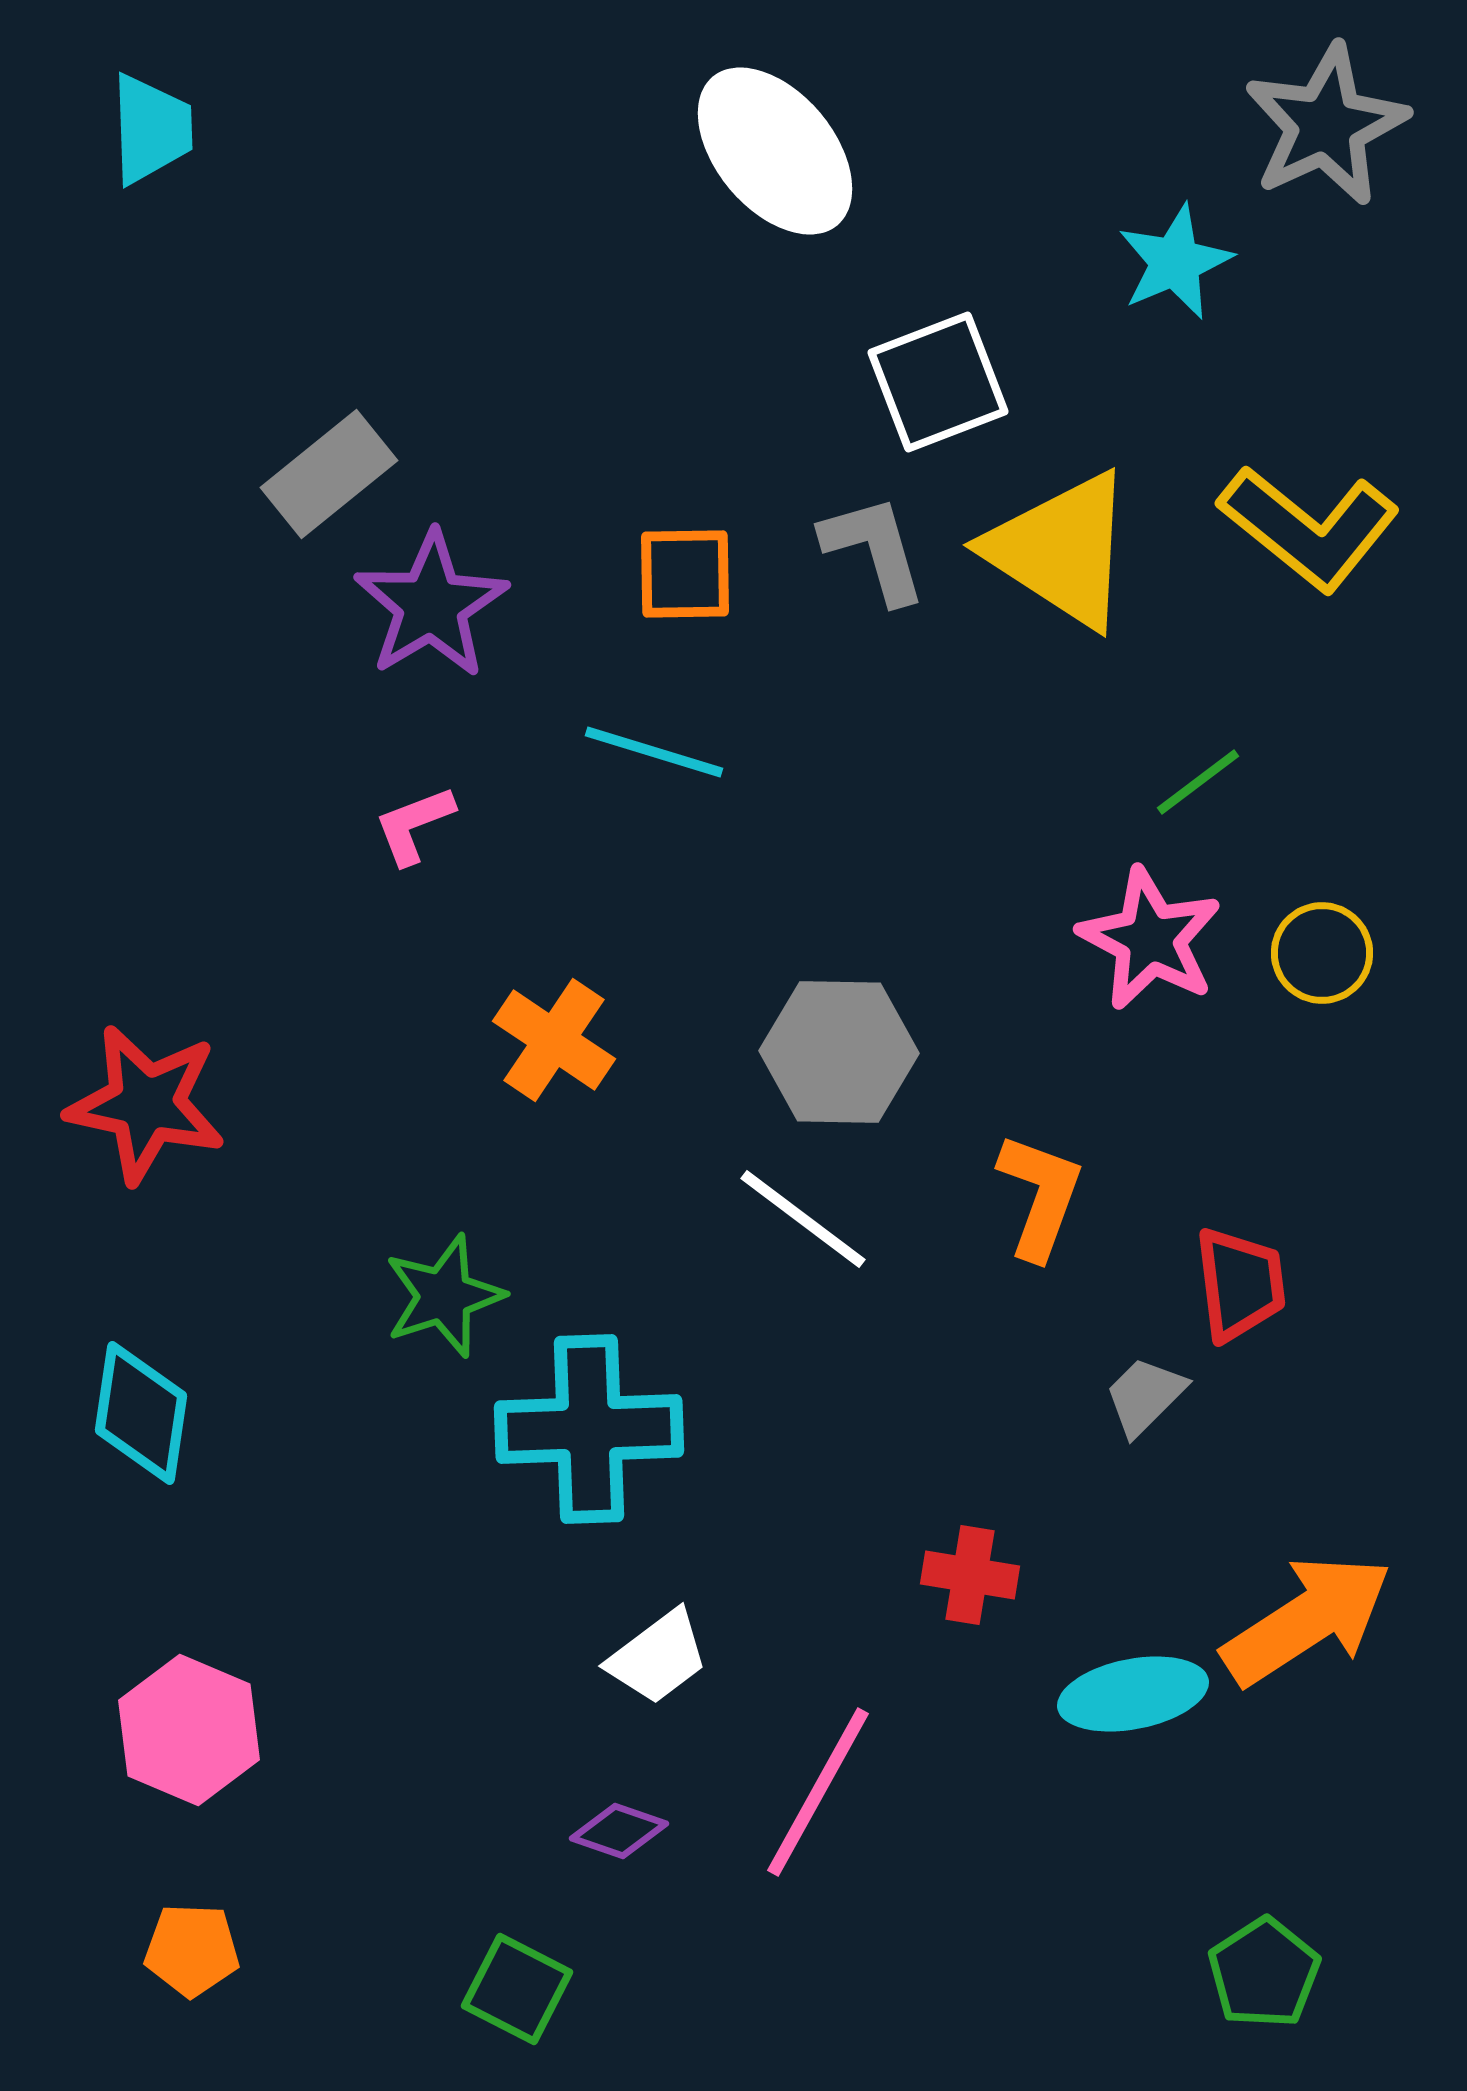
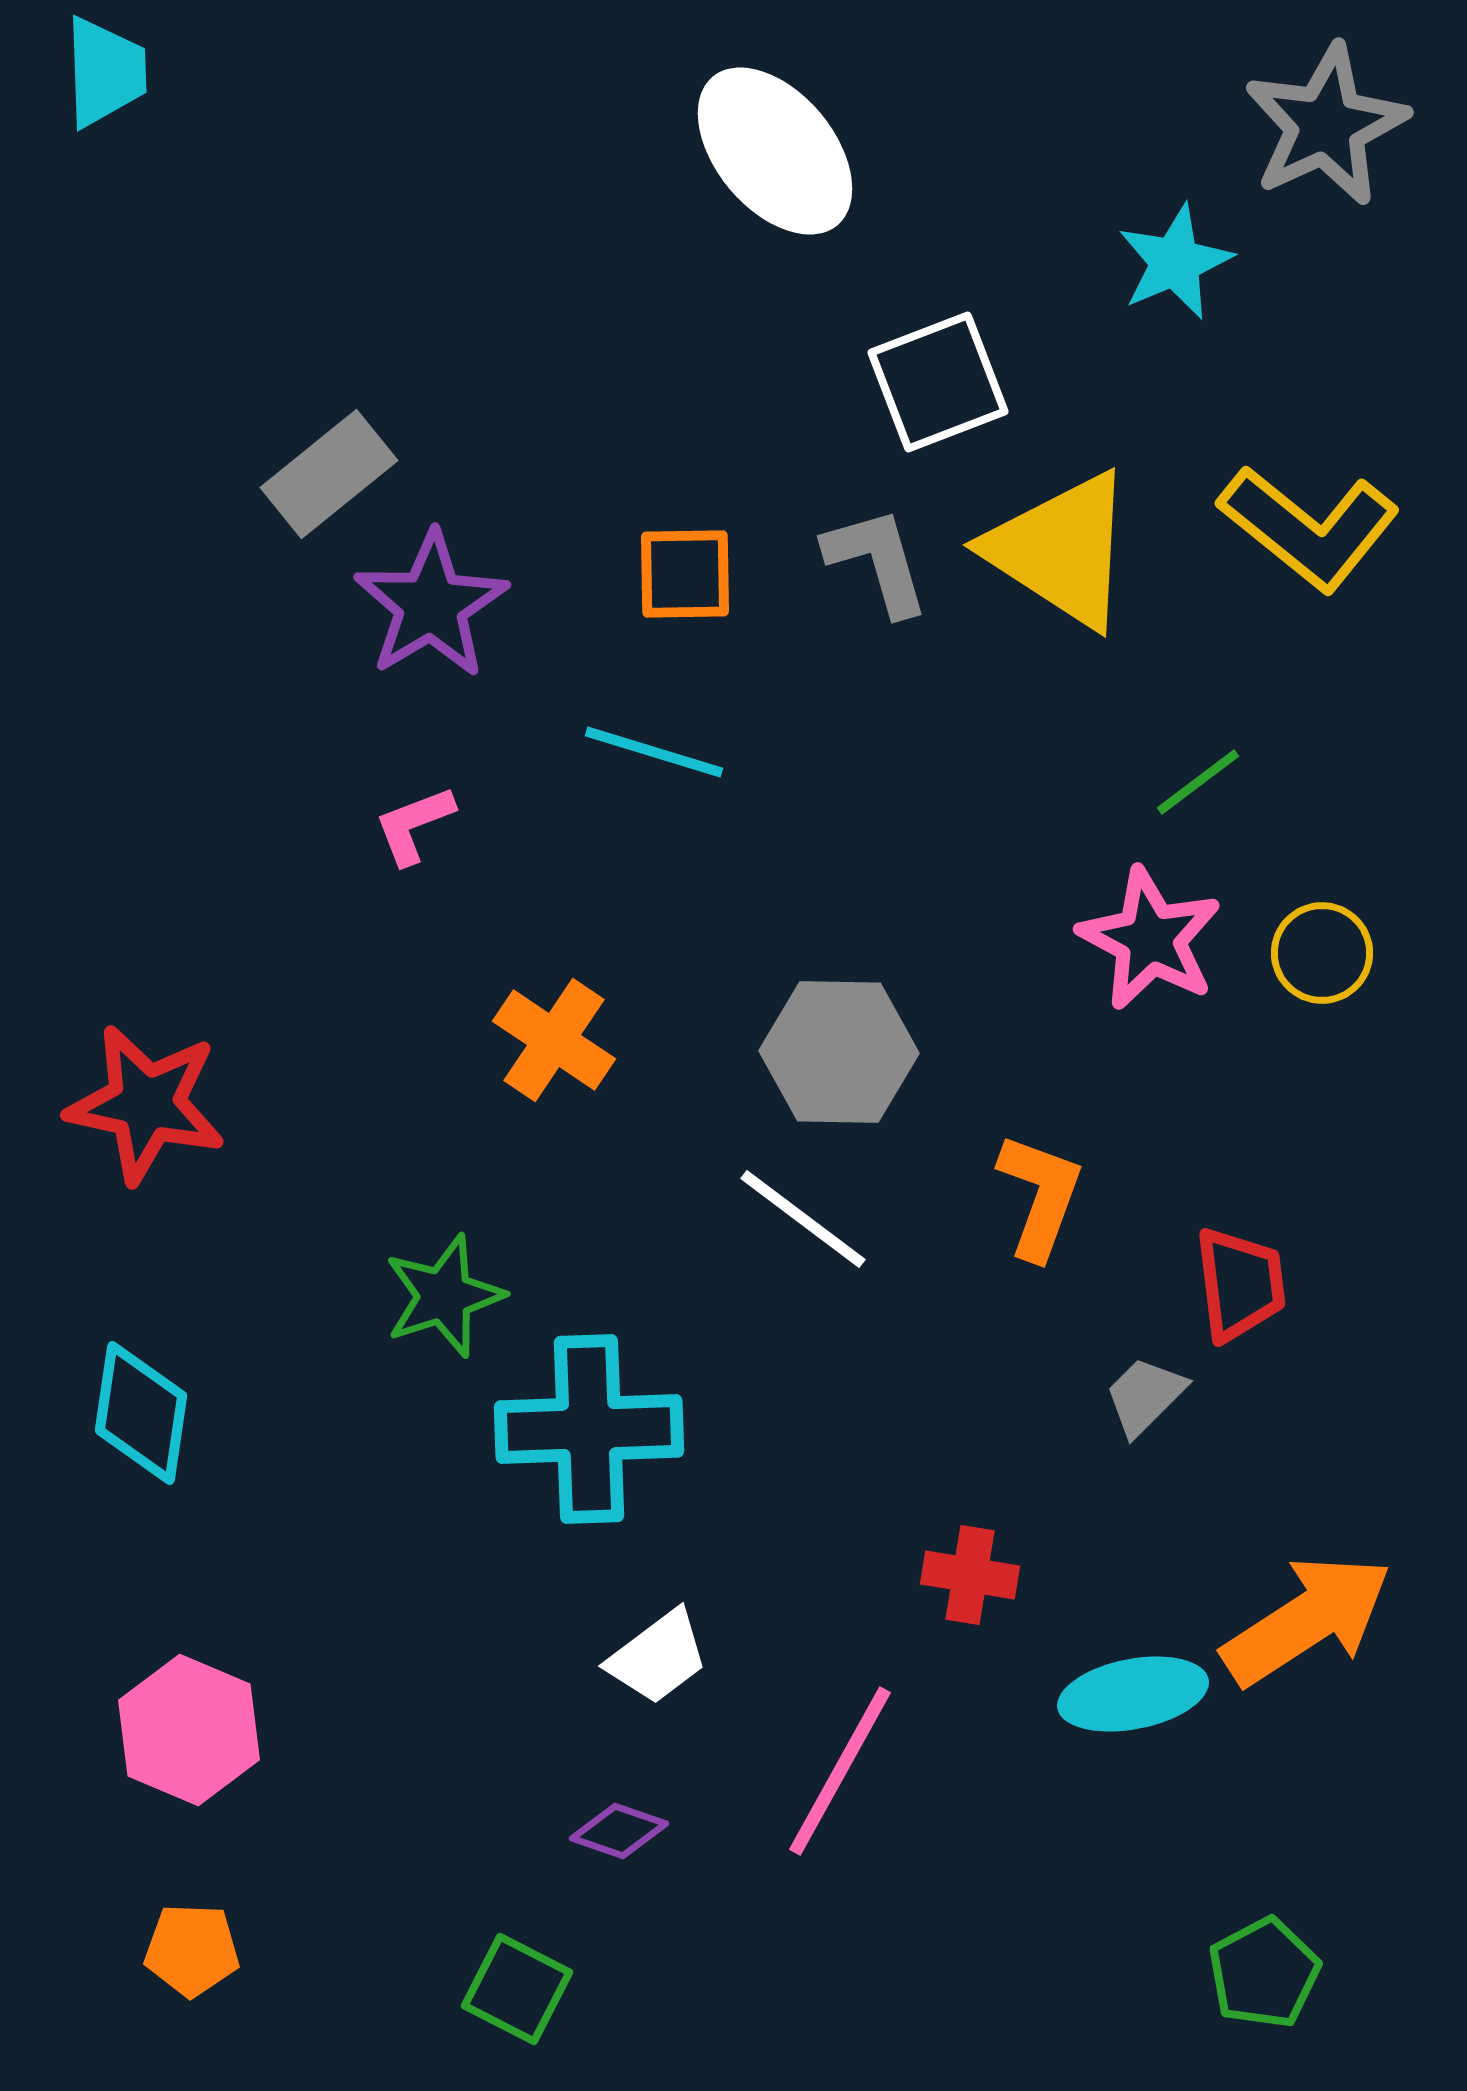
cyan trapezoid: moved 46 px left, 57 px up
gray L-shape: moved 3 px right, 12 px down
pink line: moved 22 px right, 21 px up
green pentagon: rotated 5 degrees clockwise
